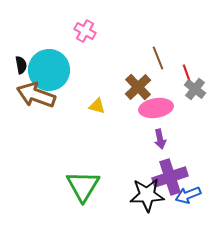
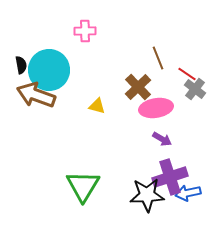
pink cross: rotated 30 degrees counterclockwise
red line: rotated 36 degrees counterclockwise
purple arrow: moved 2 px right; rotated 48 degrees counterclockwise
blue arrow: moved 2 px up; rotated 10 degrees clockwise
